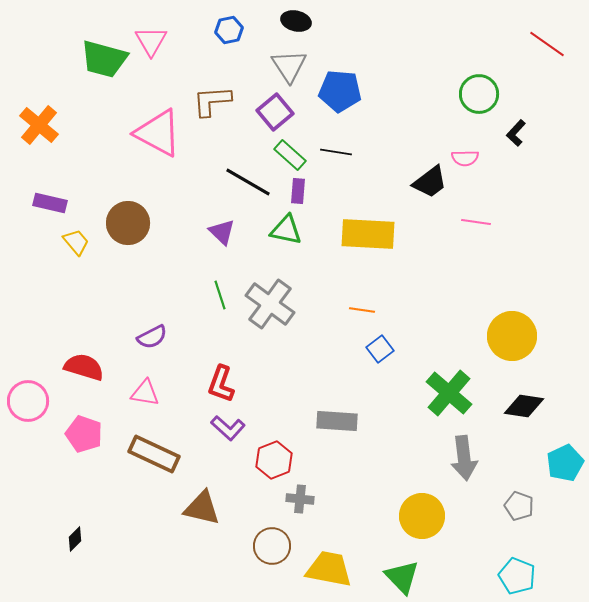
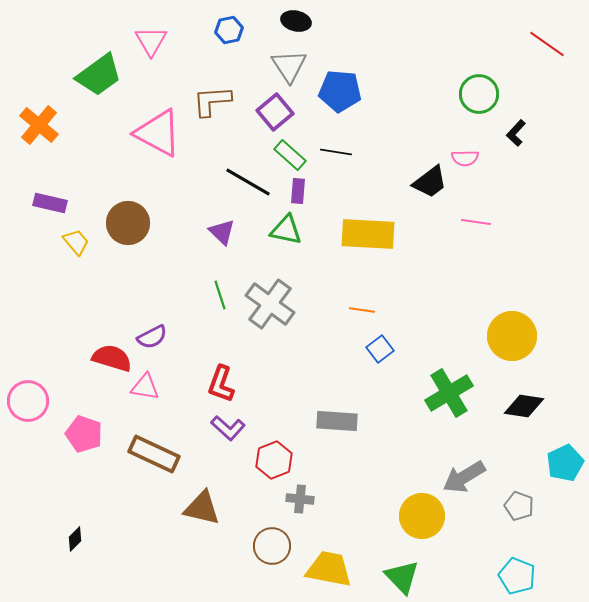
green trapezoid at (104, 59): moved 5 px left, 16 px down; rotated 51 degrees counterclockwise
red semicircle at (84, 367): moved 28 px right, 9 px up
pink triangle at (145, 393): moved 6 px up
green cross at (449, 393): rotated 18 degrees clockwise
gray arrow at (464, 458): moved 19 px down; rotated 66 degrees clockwise
